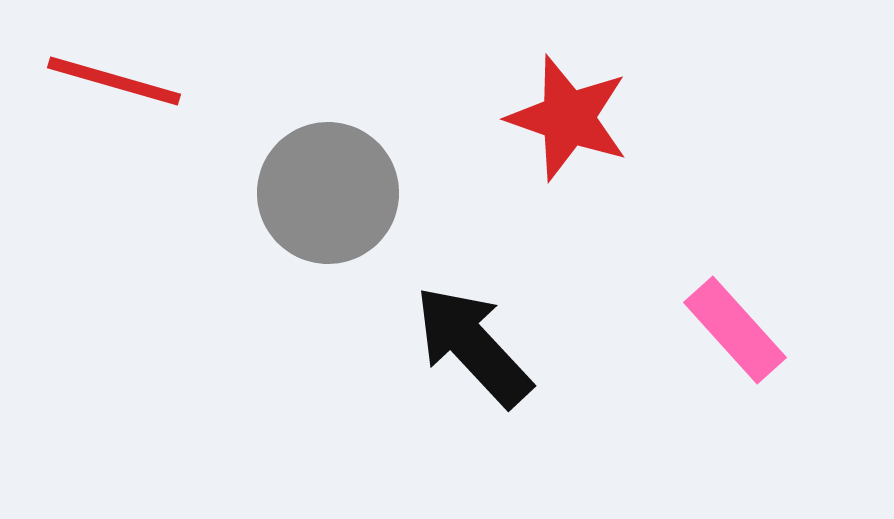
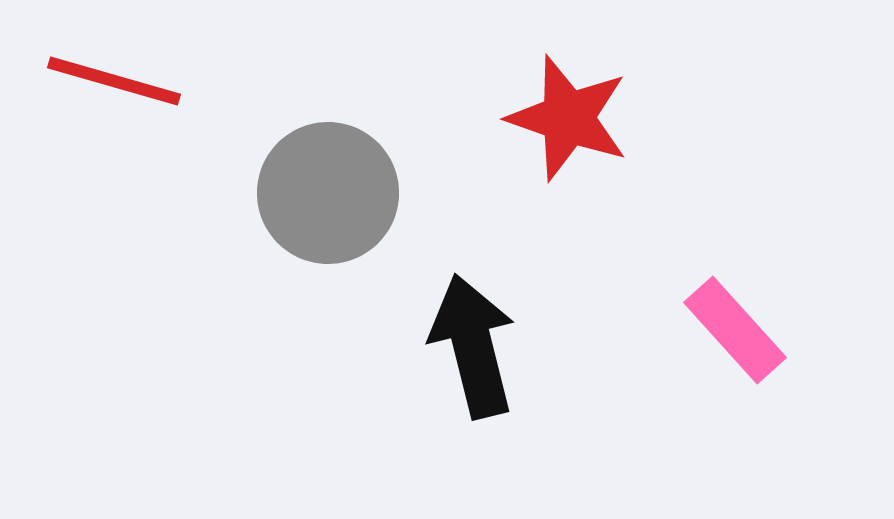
black arrow: rotated 29 degrees clockwise
